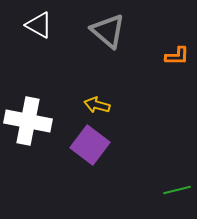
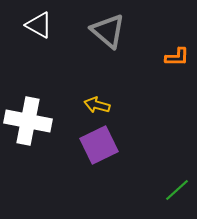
orange L-shape: moved 1 px down
purple square: moved 9 px right; rotated 27 degrees clockwise
green line: rotated 28 degrees counterclockwise
